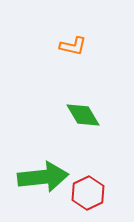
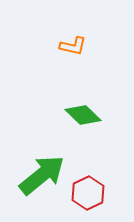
green diamond: rotated 15 degrees counterclockwise
green arrow: moved 1 px left, 2 px up; rotated 33 degrees counterclockwise
